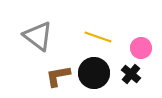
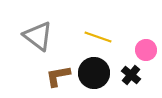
pink circle: moved 5 px right, 2 px down
black cross: moved 1 px down
